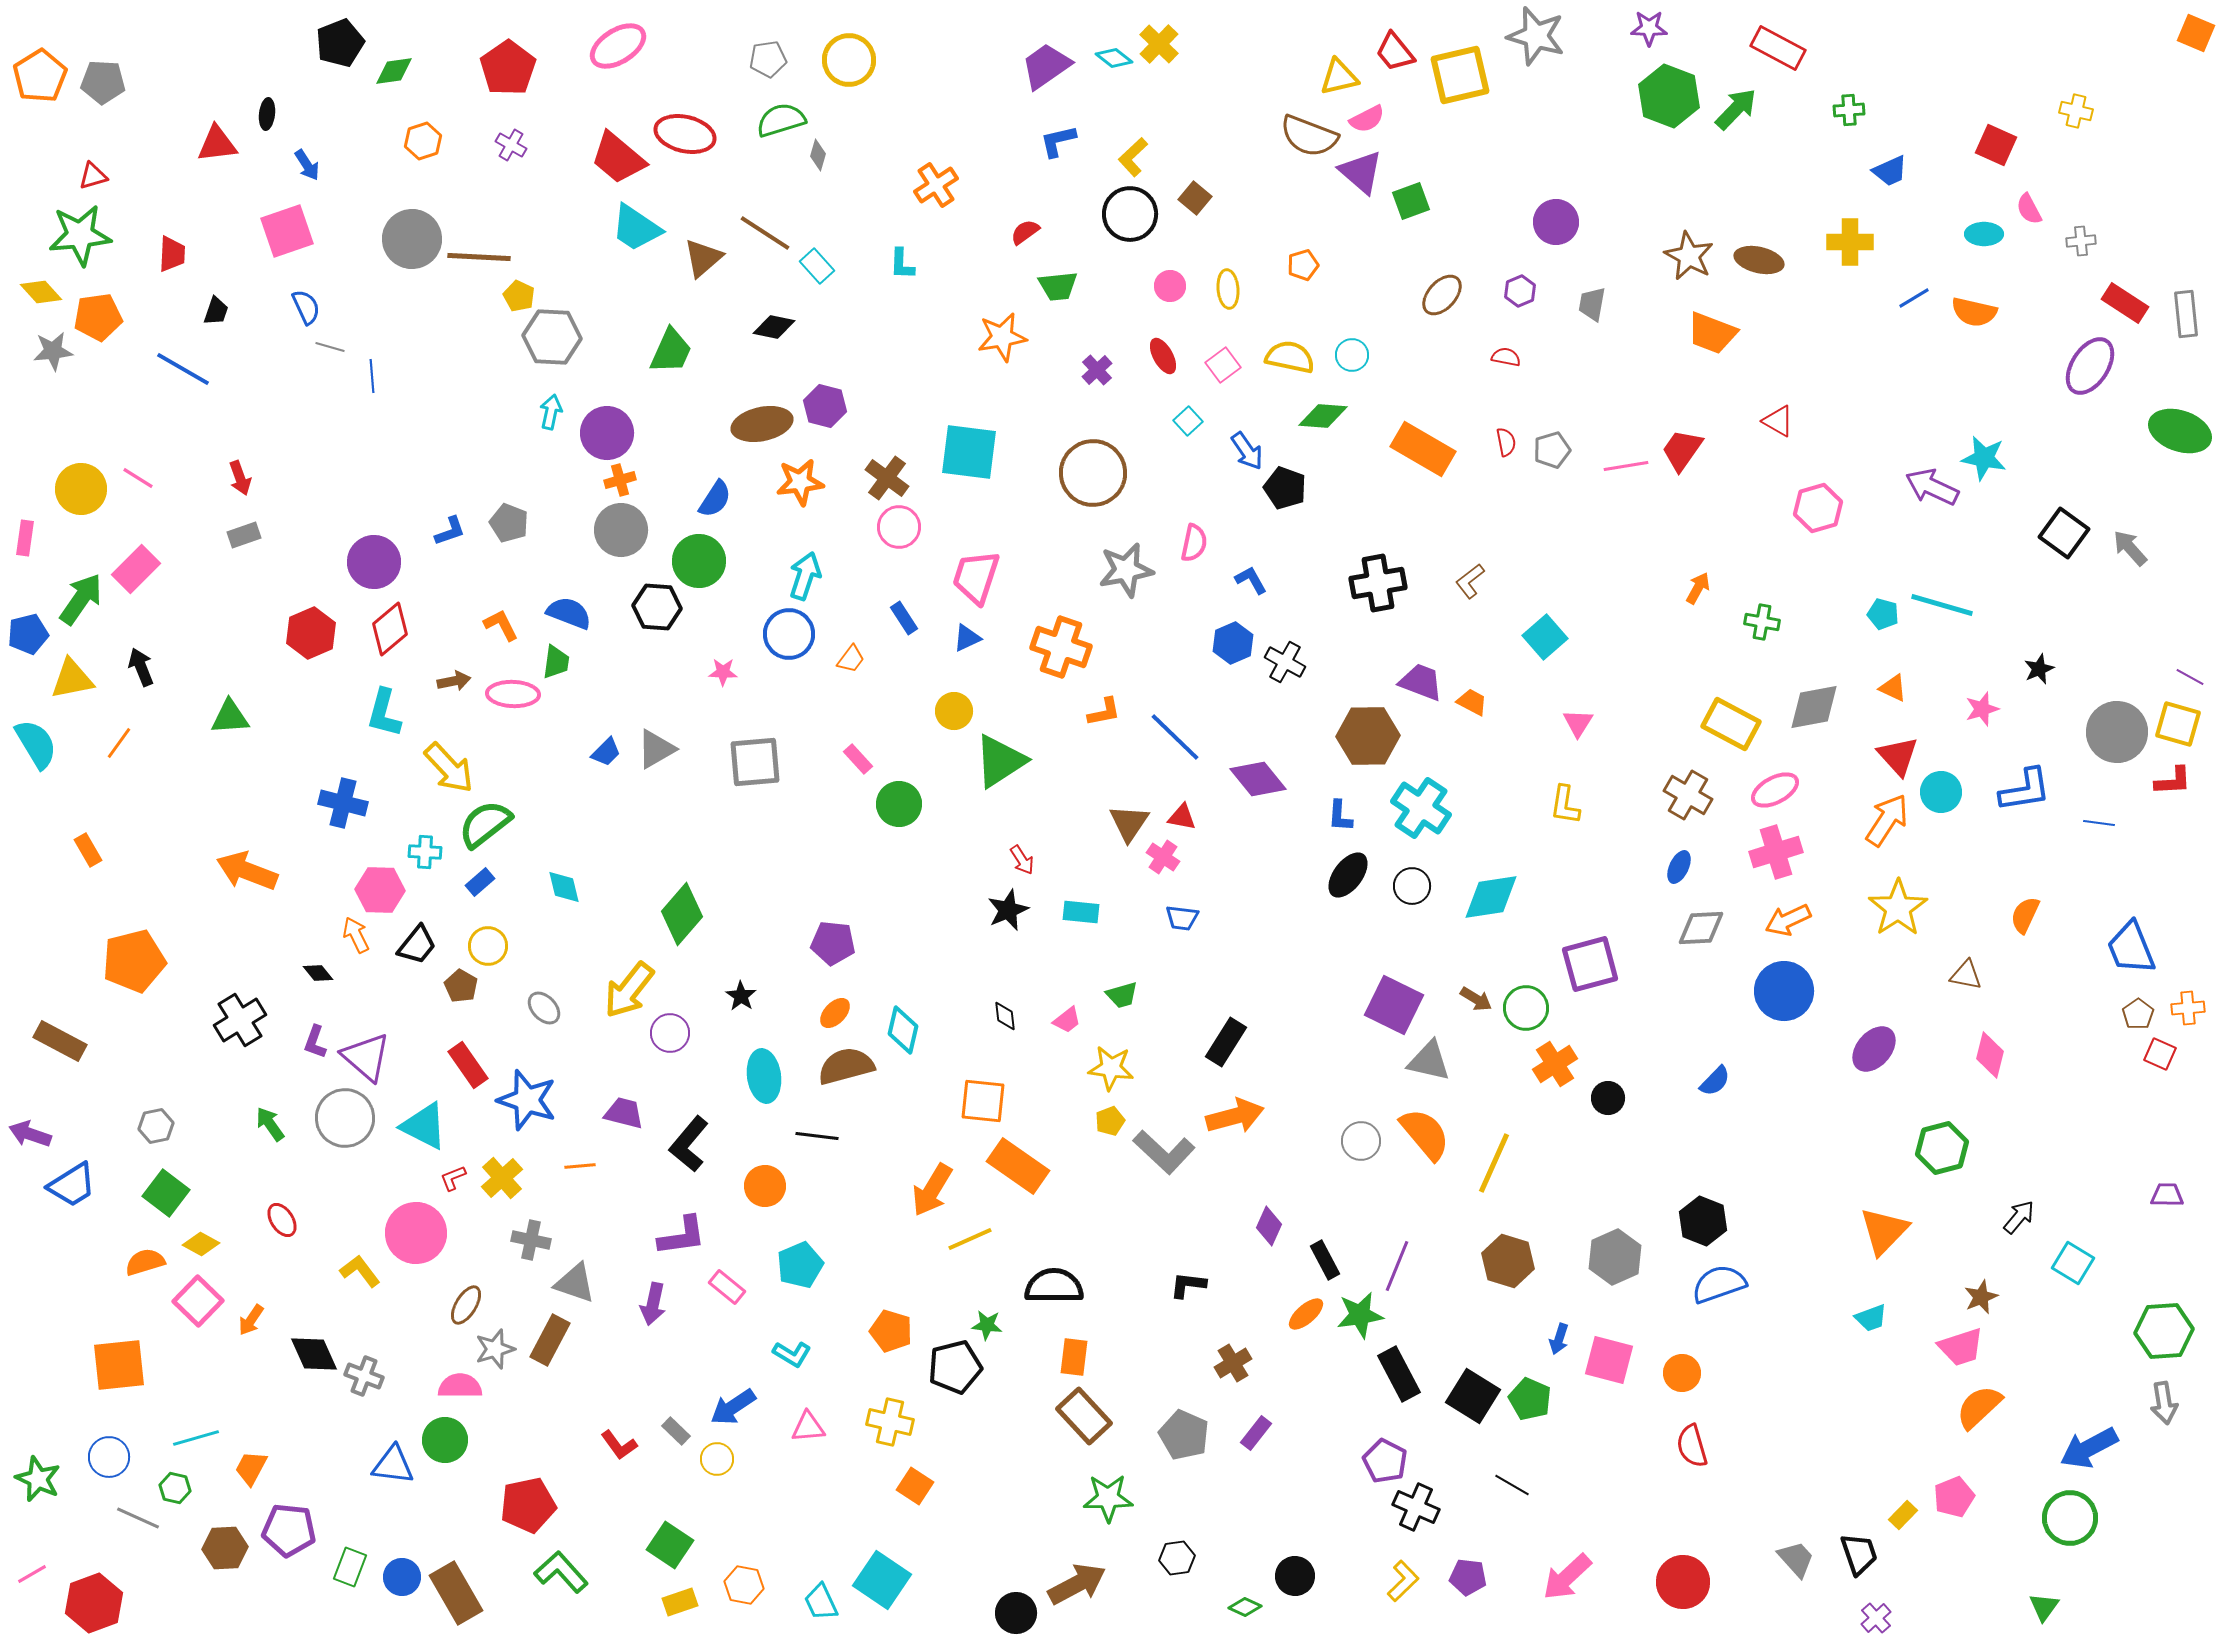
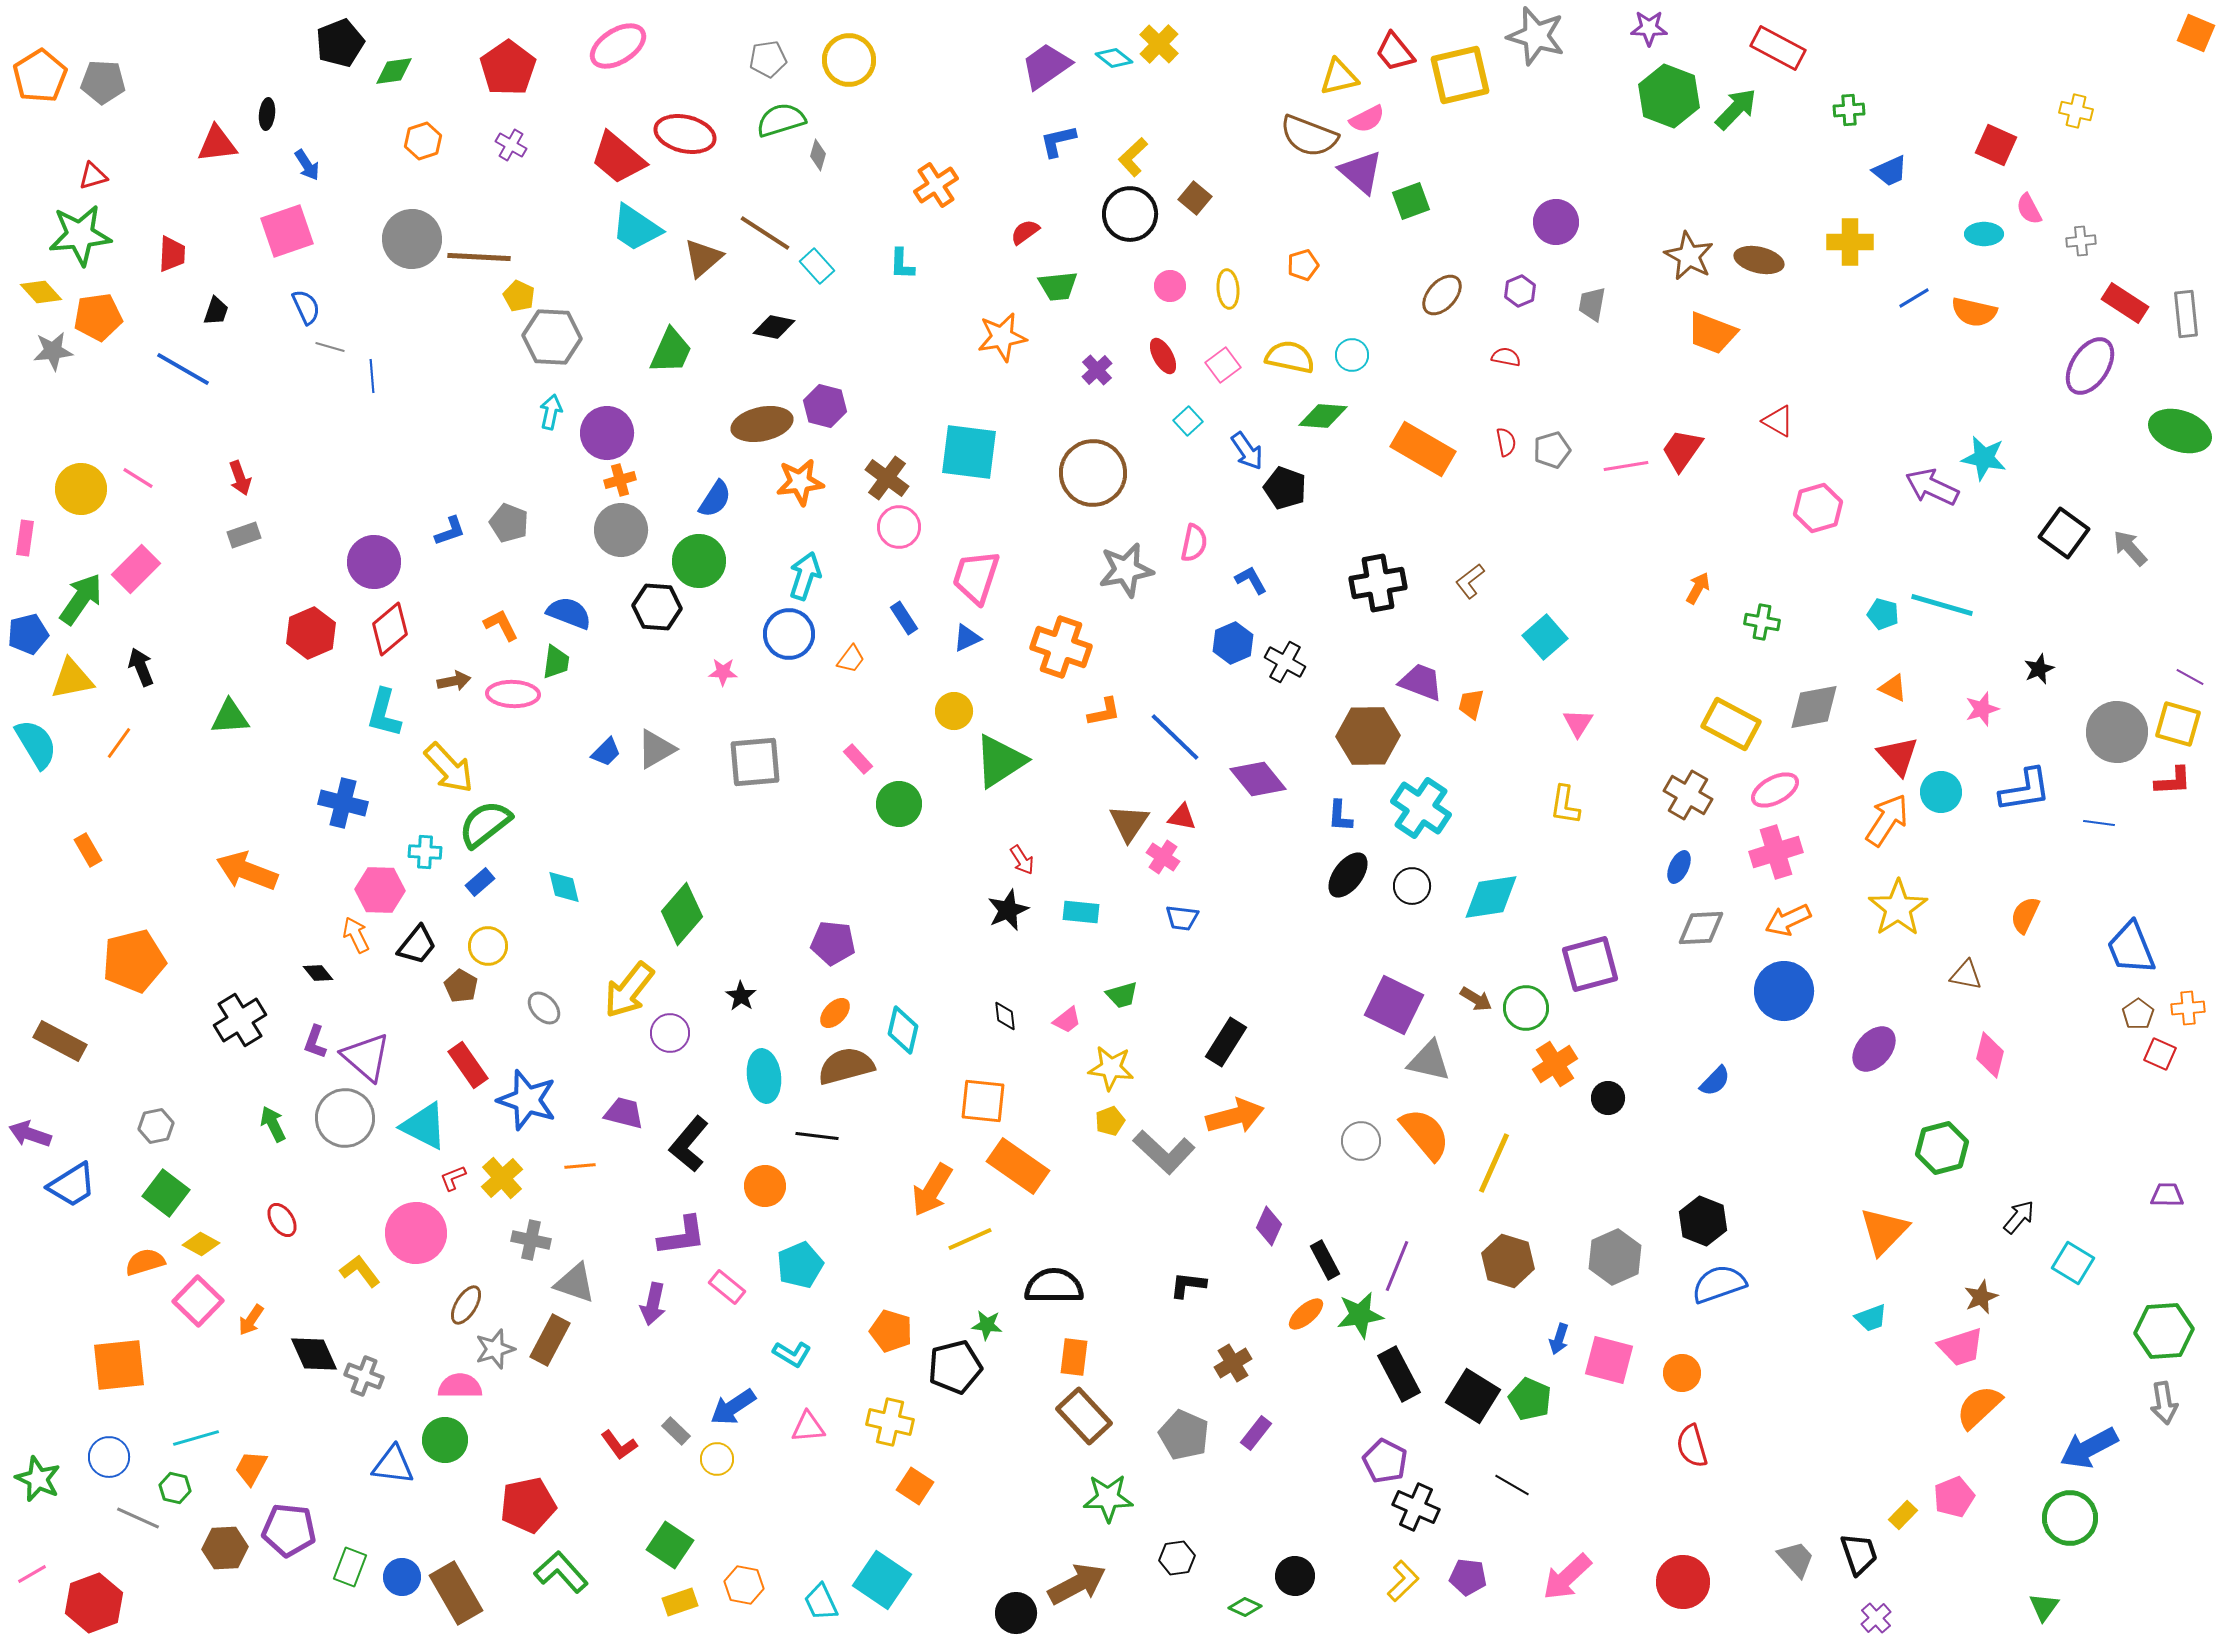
orange trapezoid at (1472, 702): moved 1 px left, 2 px down; rotated 104 degrees counterclockwise
green arrow at (270, 1124): moved 3 px right; rotated 9 degrees clockwise
